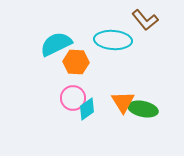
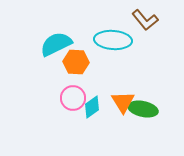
cyan diamond: moved 5 px right, 2 px up
